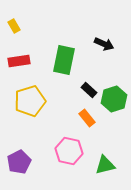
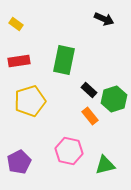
yellow rectangle: moved 2 px right, 2 px up; rotated 24 degrees counterclockwise
black arrow: moved 25 px up
orange rectangle: moved 3 px right, 2 px up
